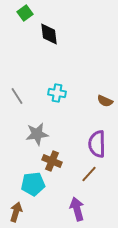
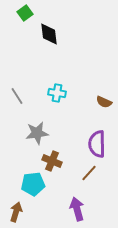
brown semicircle: moved 1 px left, 1 px down
gray star: moved 1 px up
brown line: moved 1 px up
